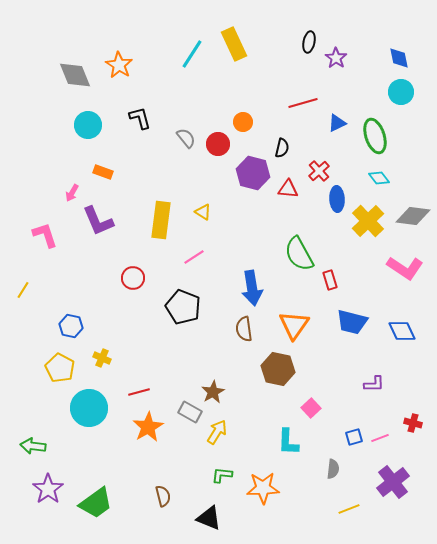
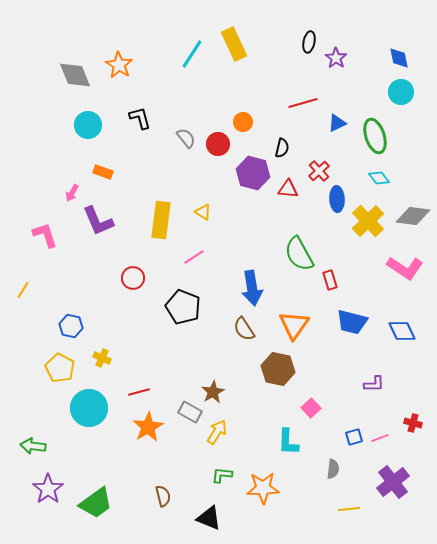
brown semicircle at (244, 329): rotated 25 degrees counterclockwise
yellow line at (349, 509): rotated 15 degrees clockwise
